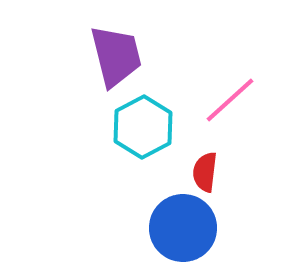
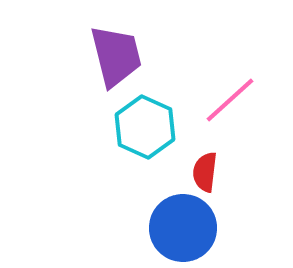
cyan hexagon: moved 2 px right; rotated 8 degrees counterclockwise
